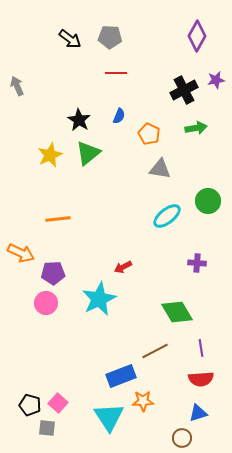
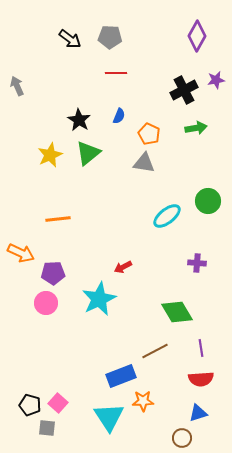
gray triangle: moved 16 px left, 6 px up
